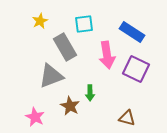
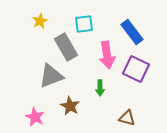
blue rectangle: rotated 20 degrees clockwise
gray rectangle: moved 1 px right
green arrow: moved 10 px right, 5 px up
